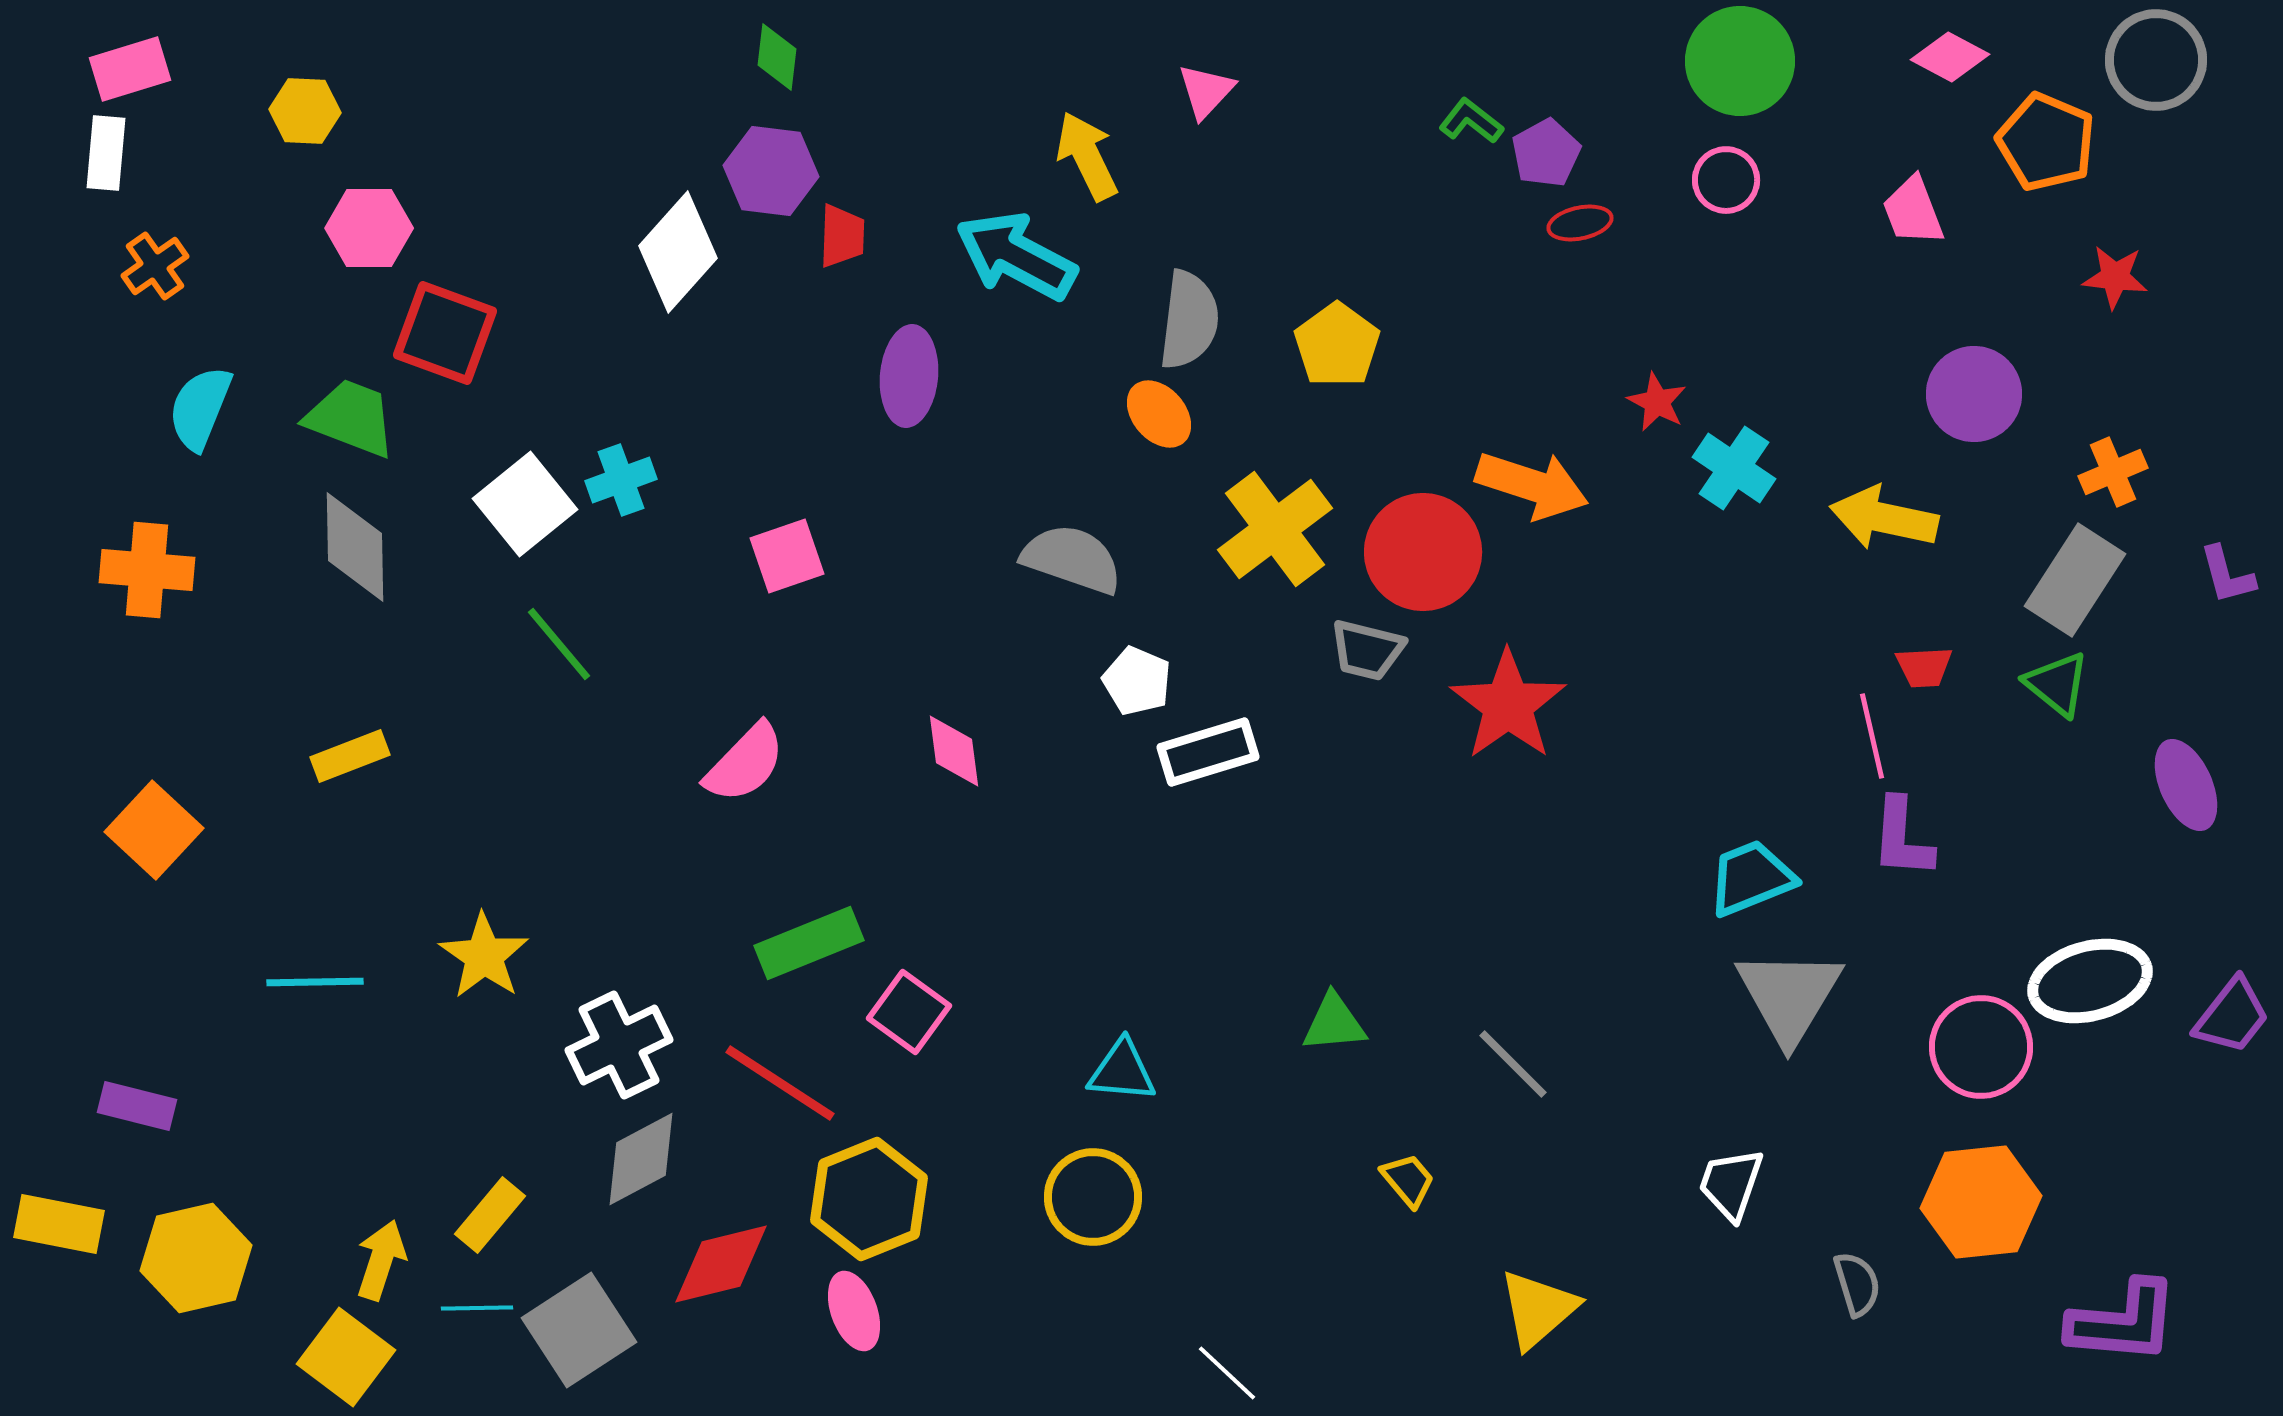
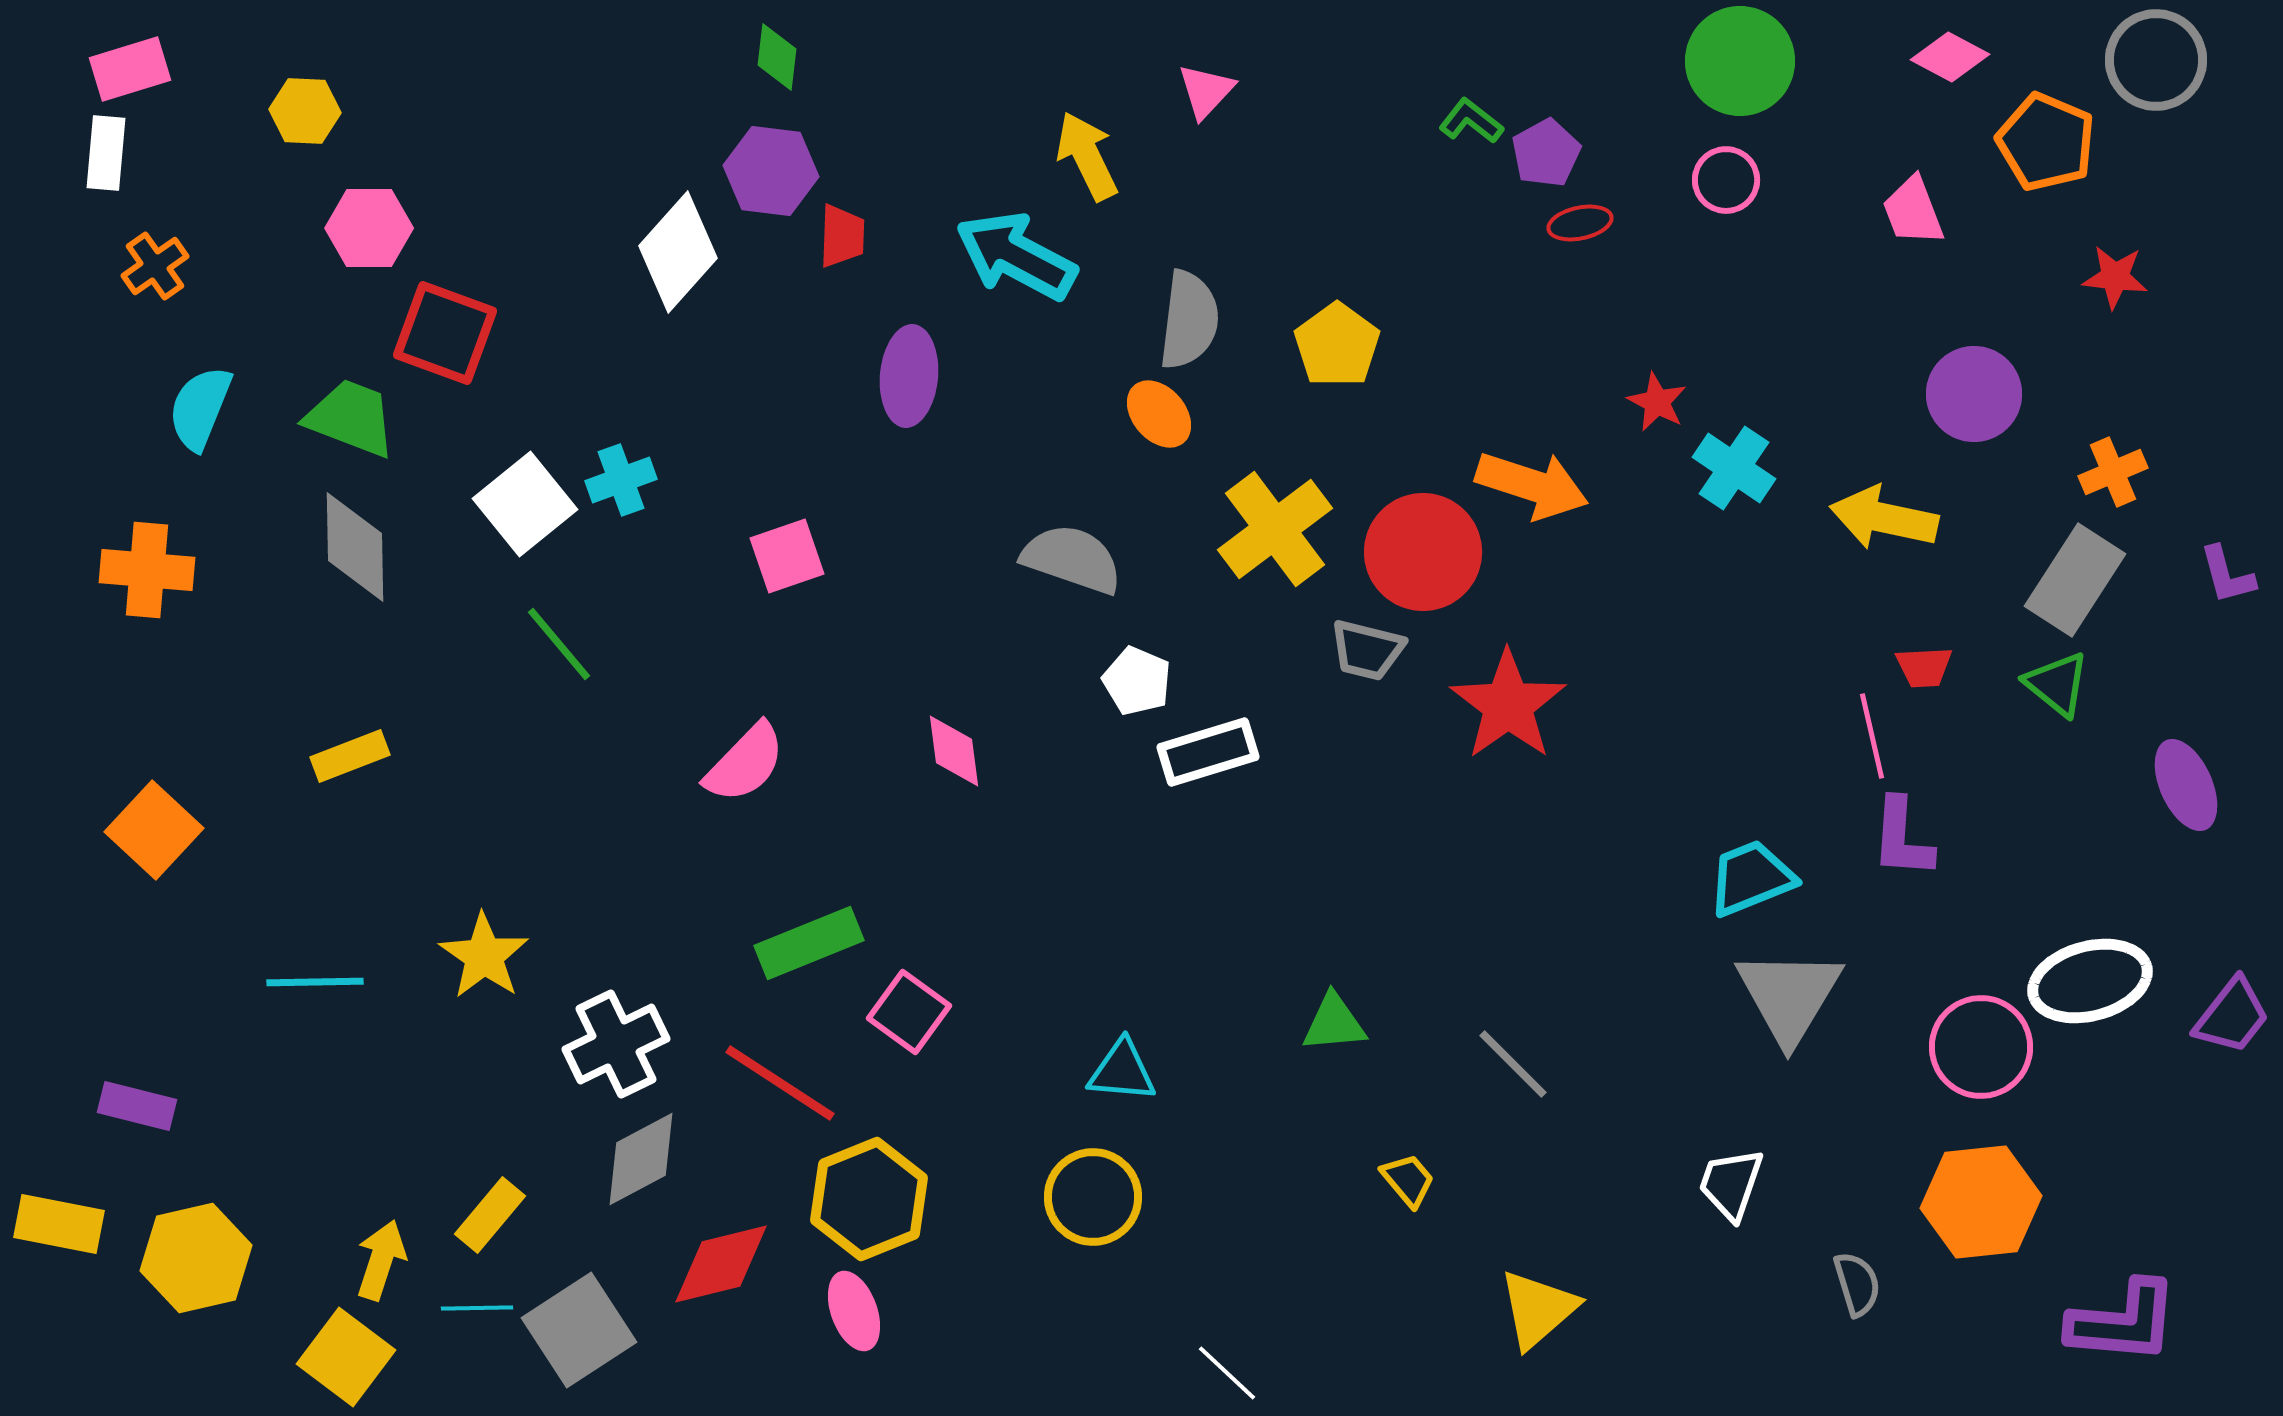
white cross at (619, 1045): moved 3 px left, 1 px up
